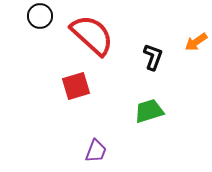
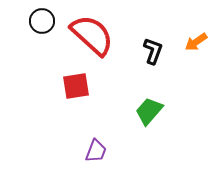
black circle: moved 2 px right, 5 px down
black L-shape: moved 6 px up
red square: rotated 8 degrees clockwise
green trapezoid: rotated 32 degrees counterclockwise
